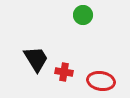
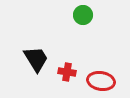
red cross: moved 3 px right
